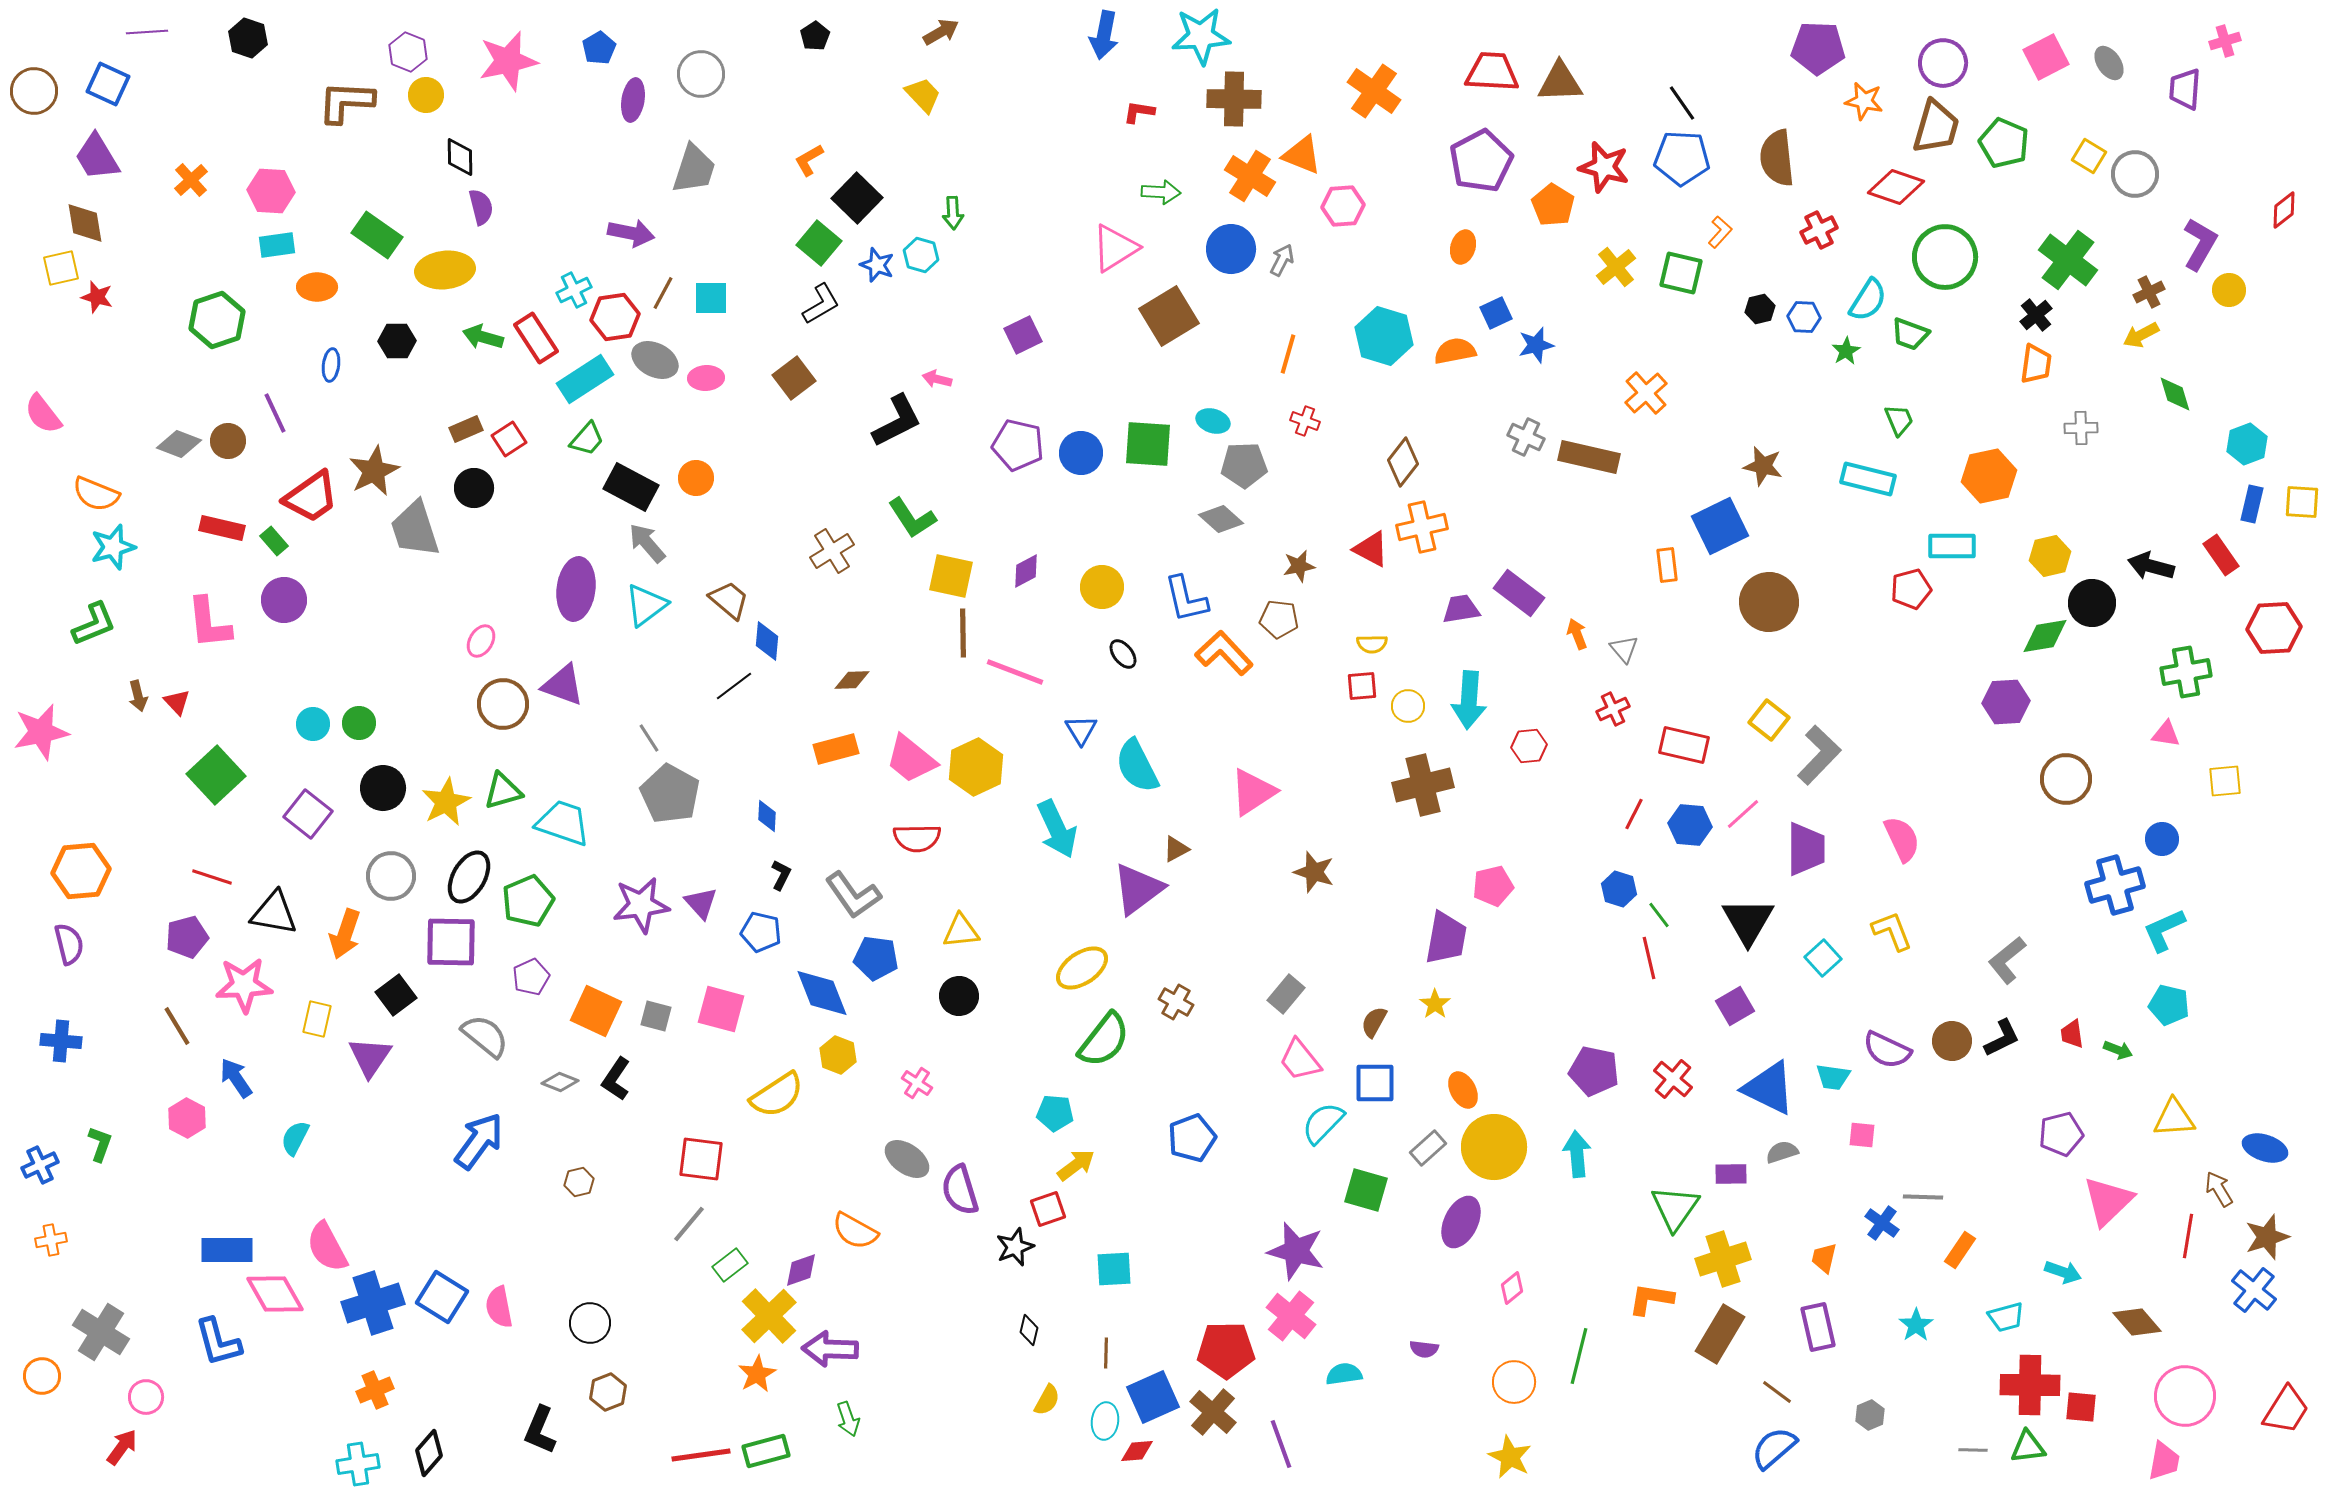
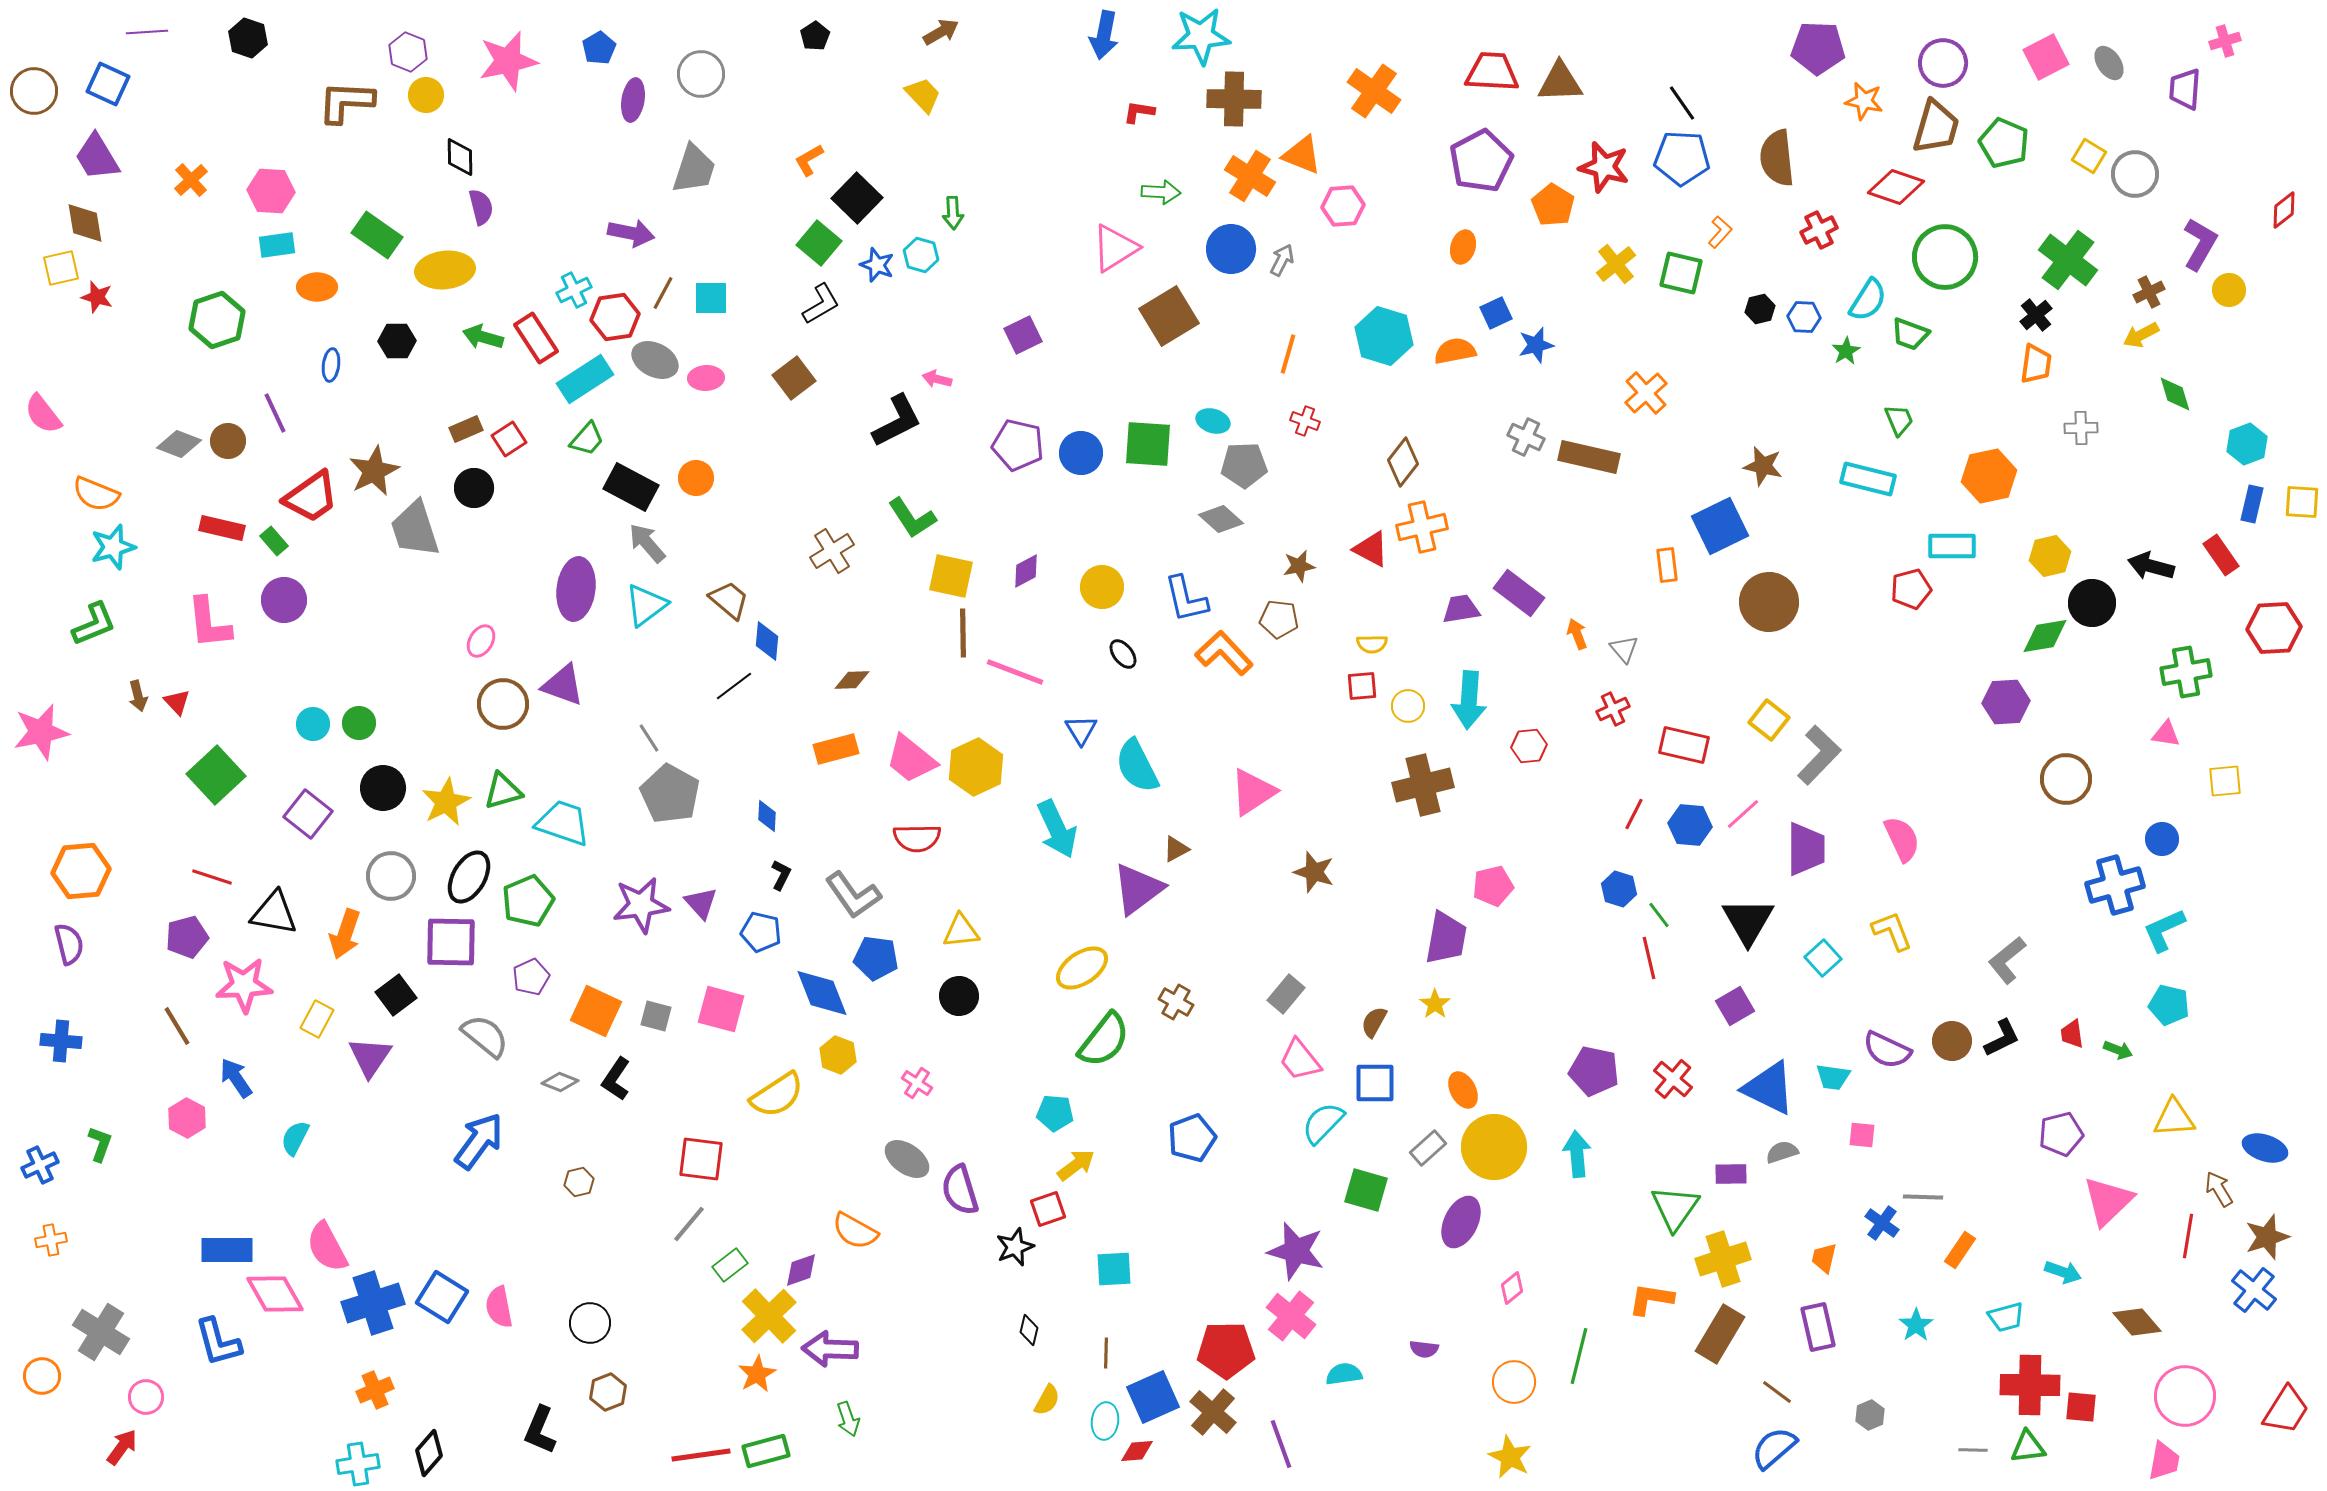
yellow cross at (1616, 267): moved 3 px up
yellow rectangle at (317, 1019): rotated 15 degrees clockwise
